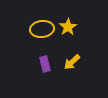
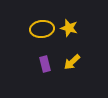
yellow star: moved 1 px right, 1 px down; rotated 24 degrees counterclockwise
